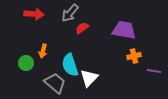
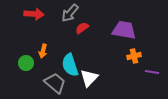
purple line: moved 2 px left, 1 px down
